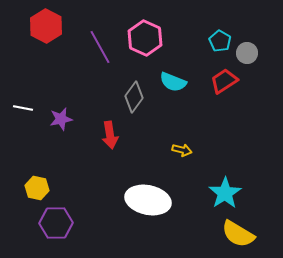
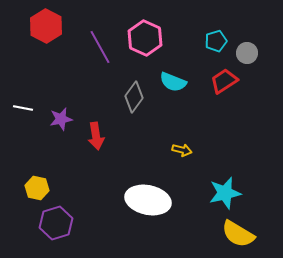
cyan pentagon: moved 4 px left; rotated 25 degrees clockwise
red arrow: moved 14 px left, 1 px down
cyan star: rotated 20 degrees clockwise
purple hexagon: rotated 16 degrees counterclockwise
